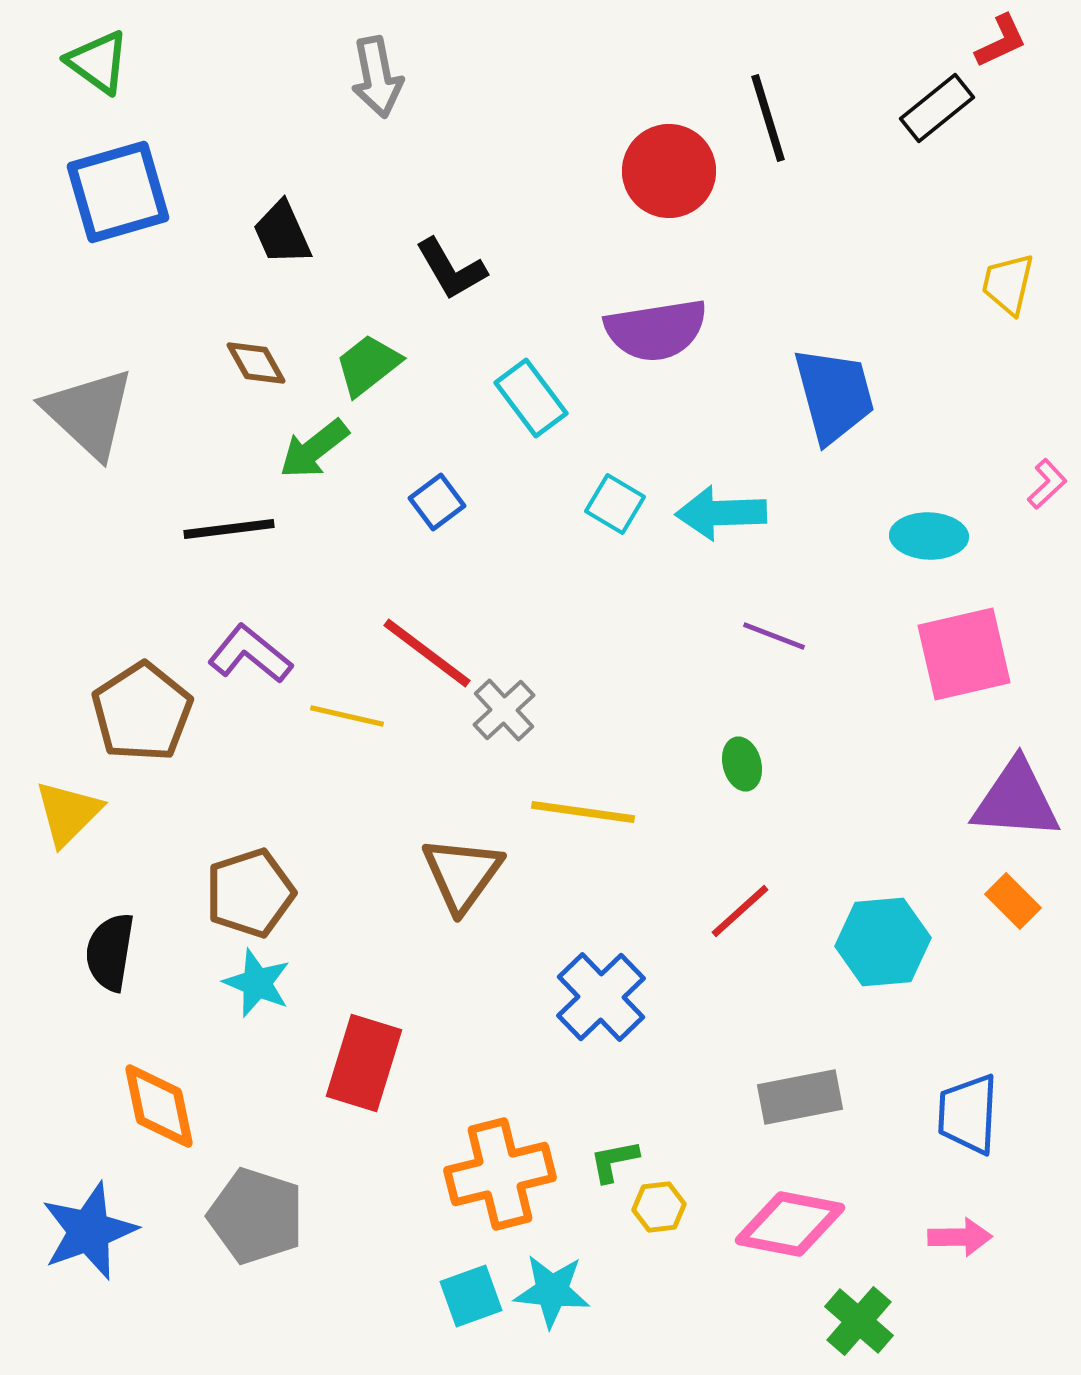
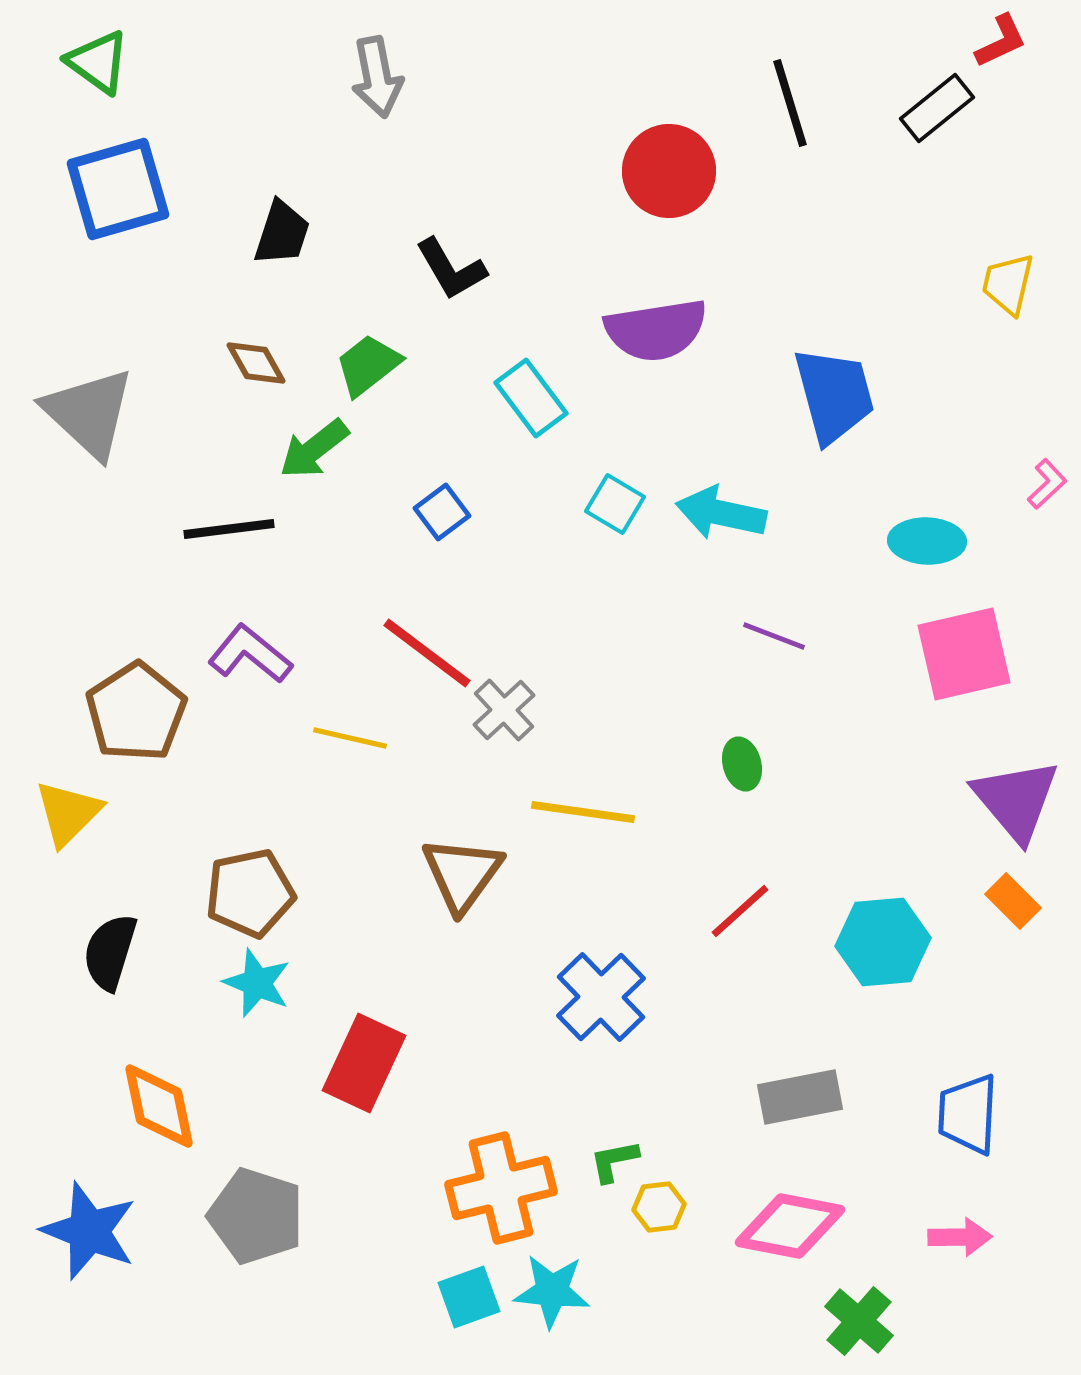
black line at (768, 118): moved 22 px right, 15 px up
blue square at (118, 192): moved 3 px up
black trapezoid at (282, 233): rotated 138 degrees counterclockwise
blue square at (437, 502): moved 5 px right, 10 px down
cyan arrow at (721, 513): rotated 14 degrees clockwise
cyan ellipse at (929, 536): moved 2 px left, 5 px down
brown pentagon at (142, 712): moved 6 px left
yellow line at (347, 716): moved 3 px right, 22 px down
purple triangle at (1016, 800): rotated 46 degrees clockwise
brown pentagon at (250, 893): rotated 6 degrees clockwise
black semicircle at (110, 952): rotated 8 degrees clockwise
red rectangle at (364, 1063): rotated 8 degrees clockwise
orange cross at (500, 1174): moved 1 px right, 14 px down
pink diamond at (790, 1224): moved 2 px down
blue star at (89, 1231): rotated 30 degrees counterclockwise
cyan square at (471, 1296): moved 2 px left, 1 px down
